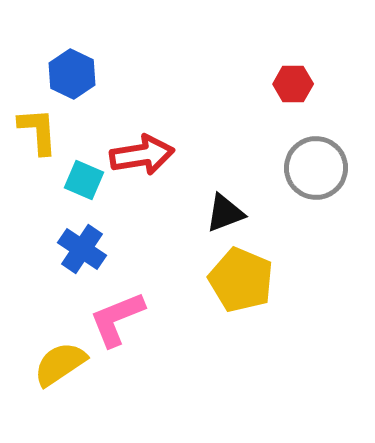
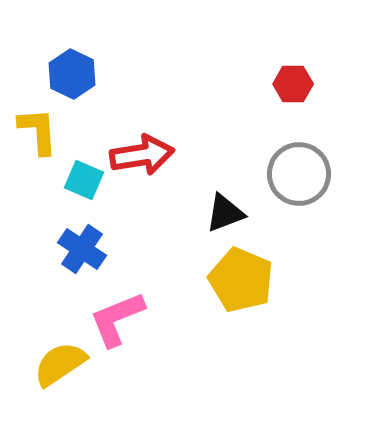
gray circle: moved 17 px left, 6 px down
